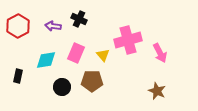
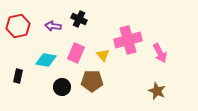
red hexagon: rotated 15 degrees clockwise
cyan diamond: rotated 20 degrees clockwise
